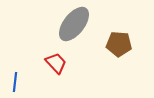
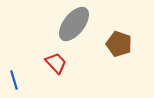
brown pentagon: rotated 15 degrees clockwise
blue line: moved 1 px left, 2 px up; rotated 24 degrees counterclockwise
